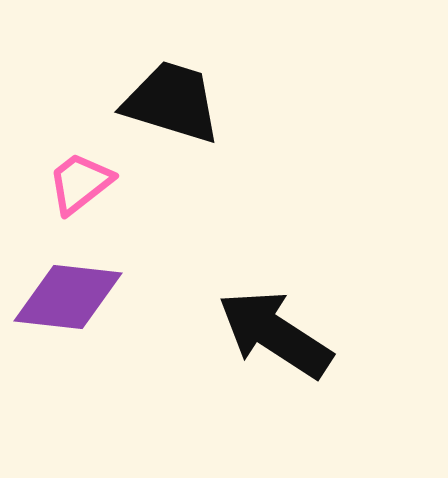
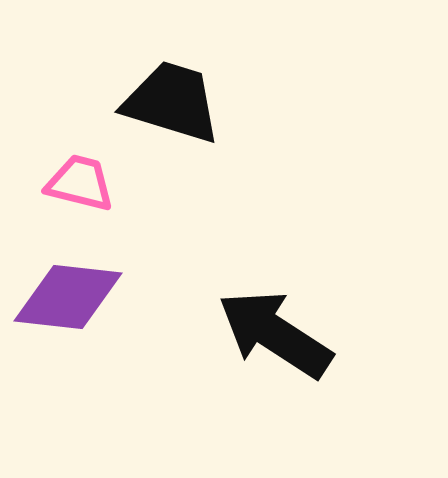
pink trapezoid: rotated 52 degrees clockwise
